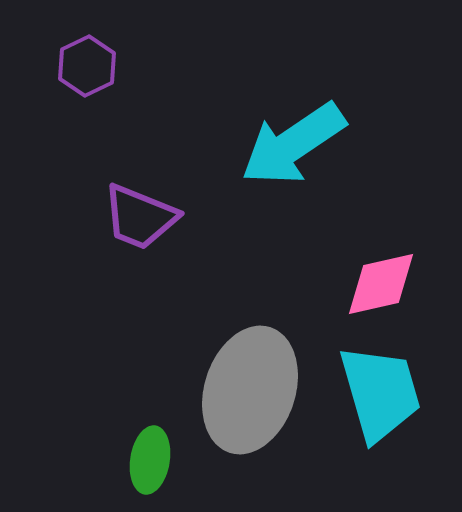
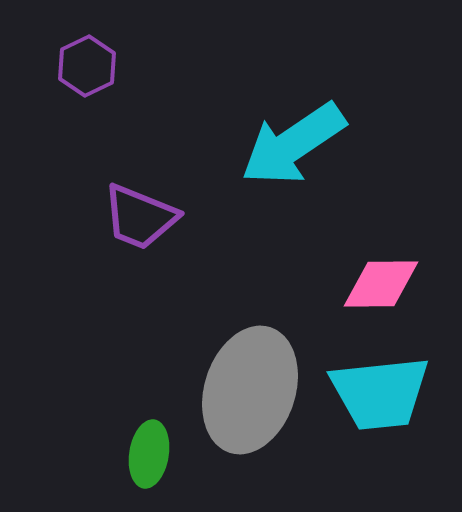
pink diamond: rotated 12 degrees clockwise
cyan trapezoid: rotated 100 degrees clockwise
green ellipse: moved 1 px left, 6 px up
